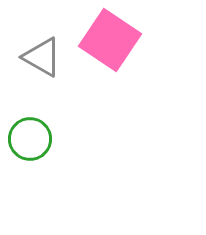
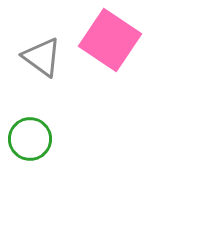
gray triangle: rotated 6 degrees clockwise
